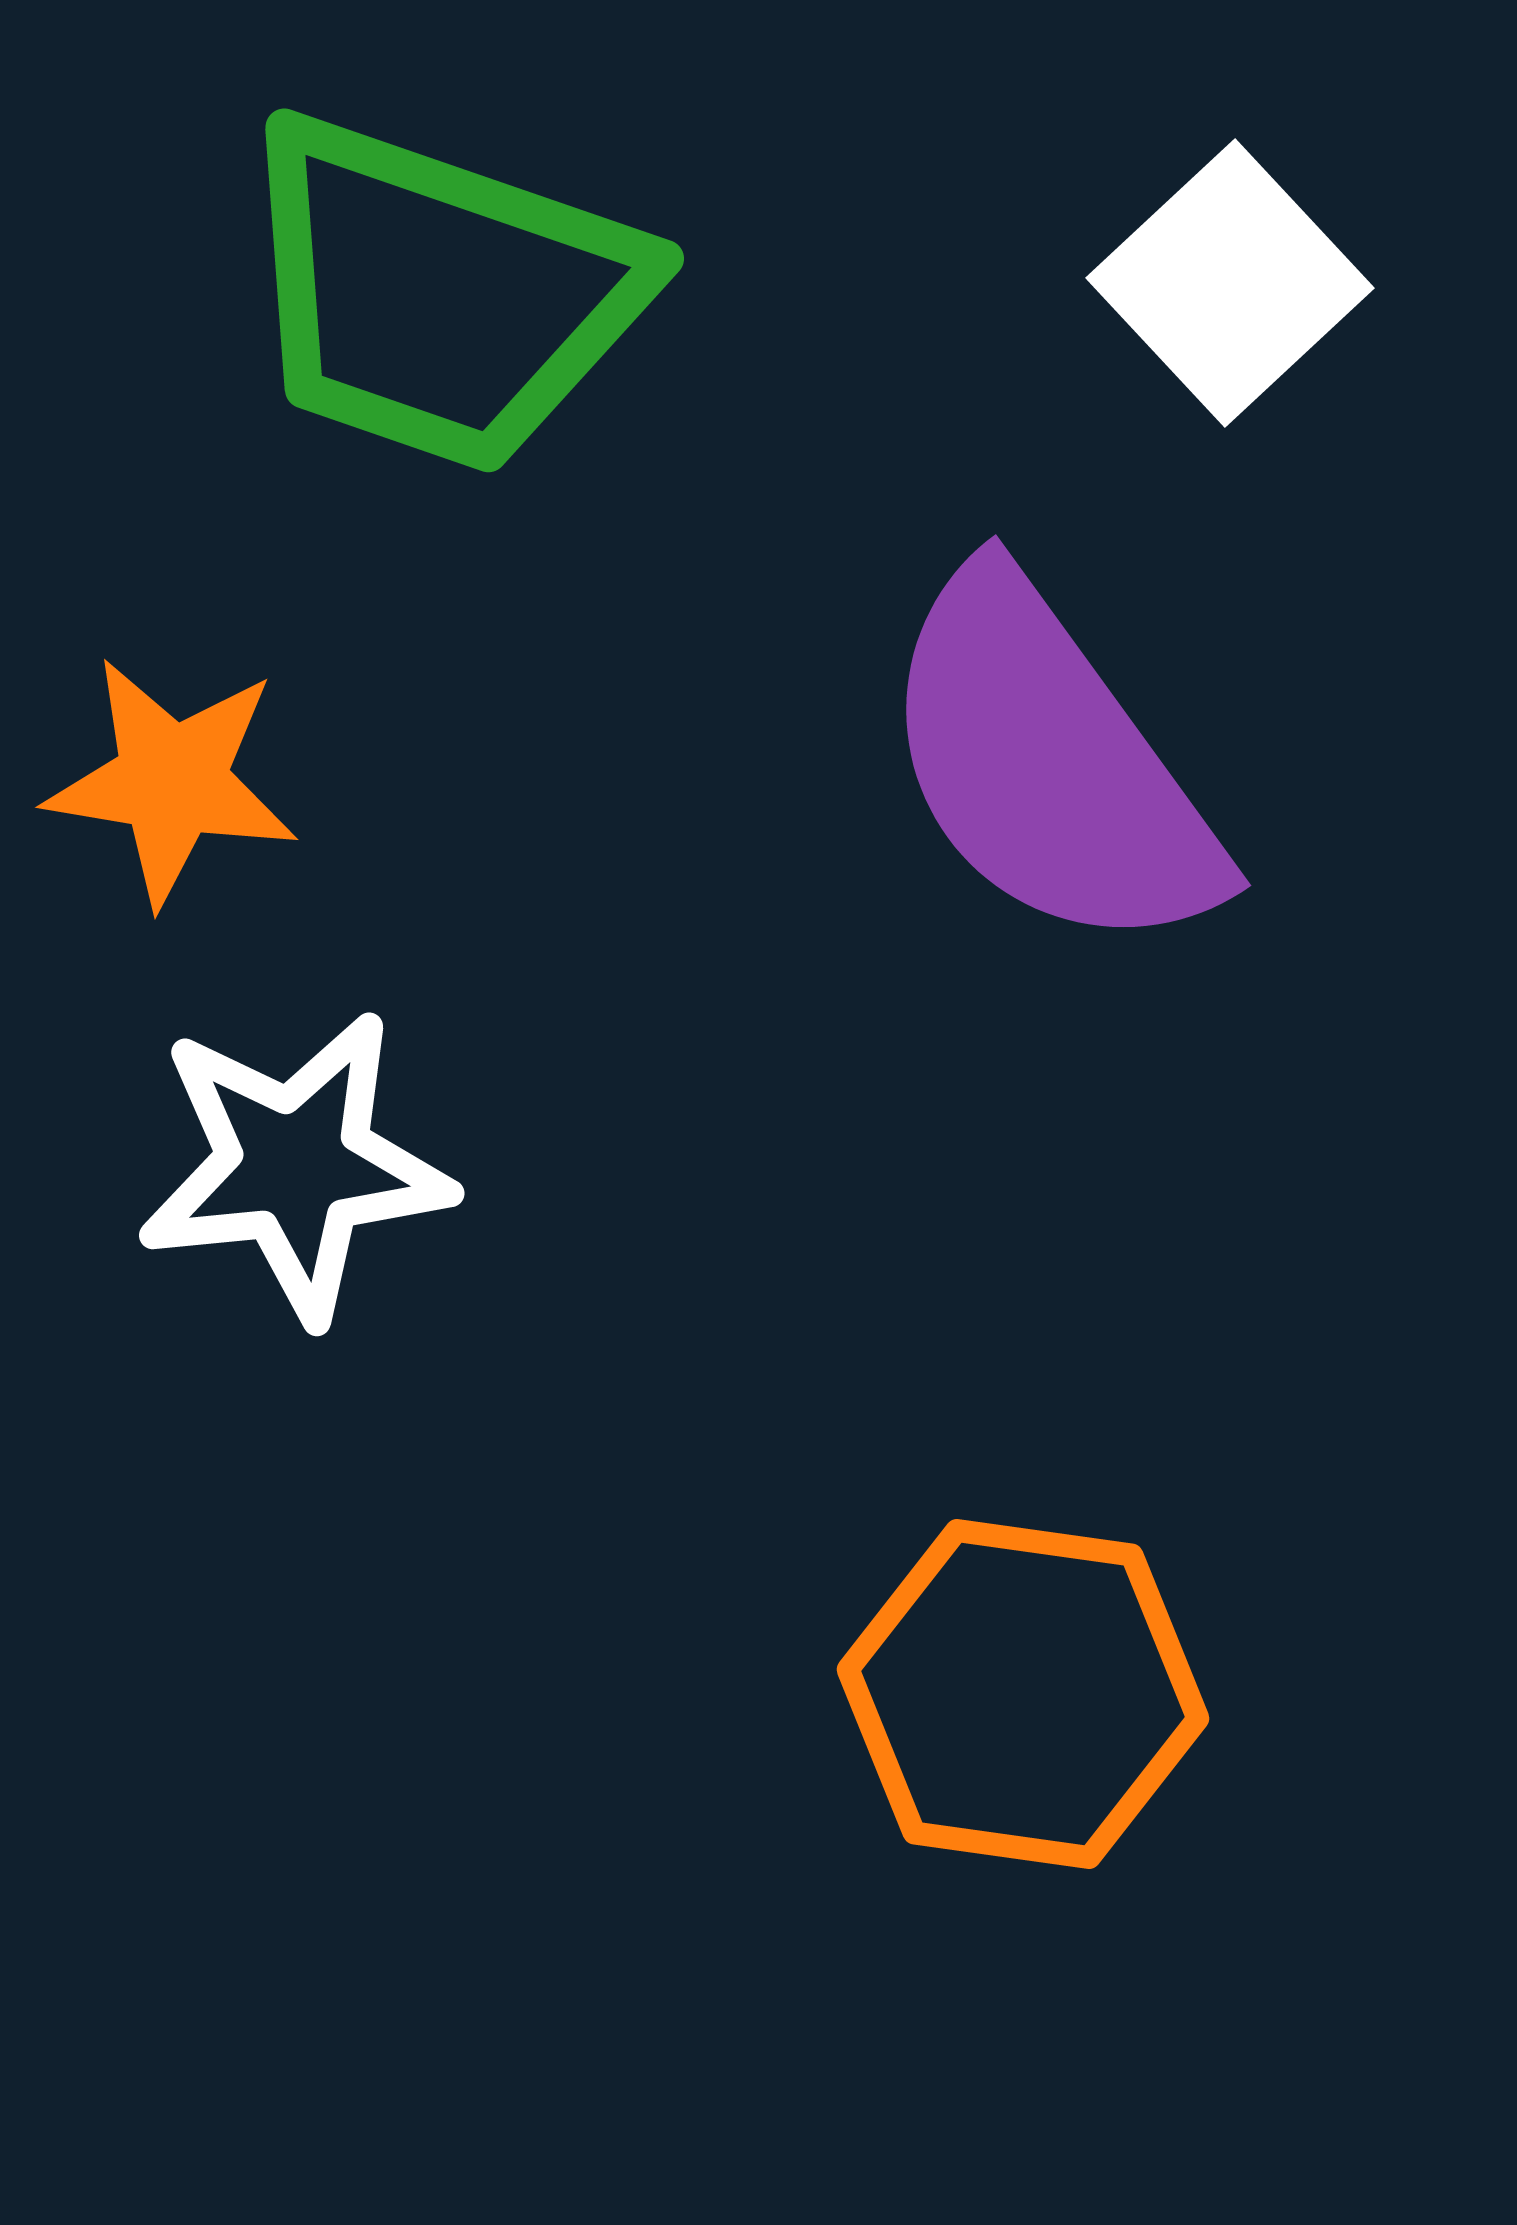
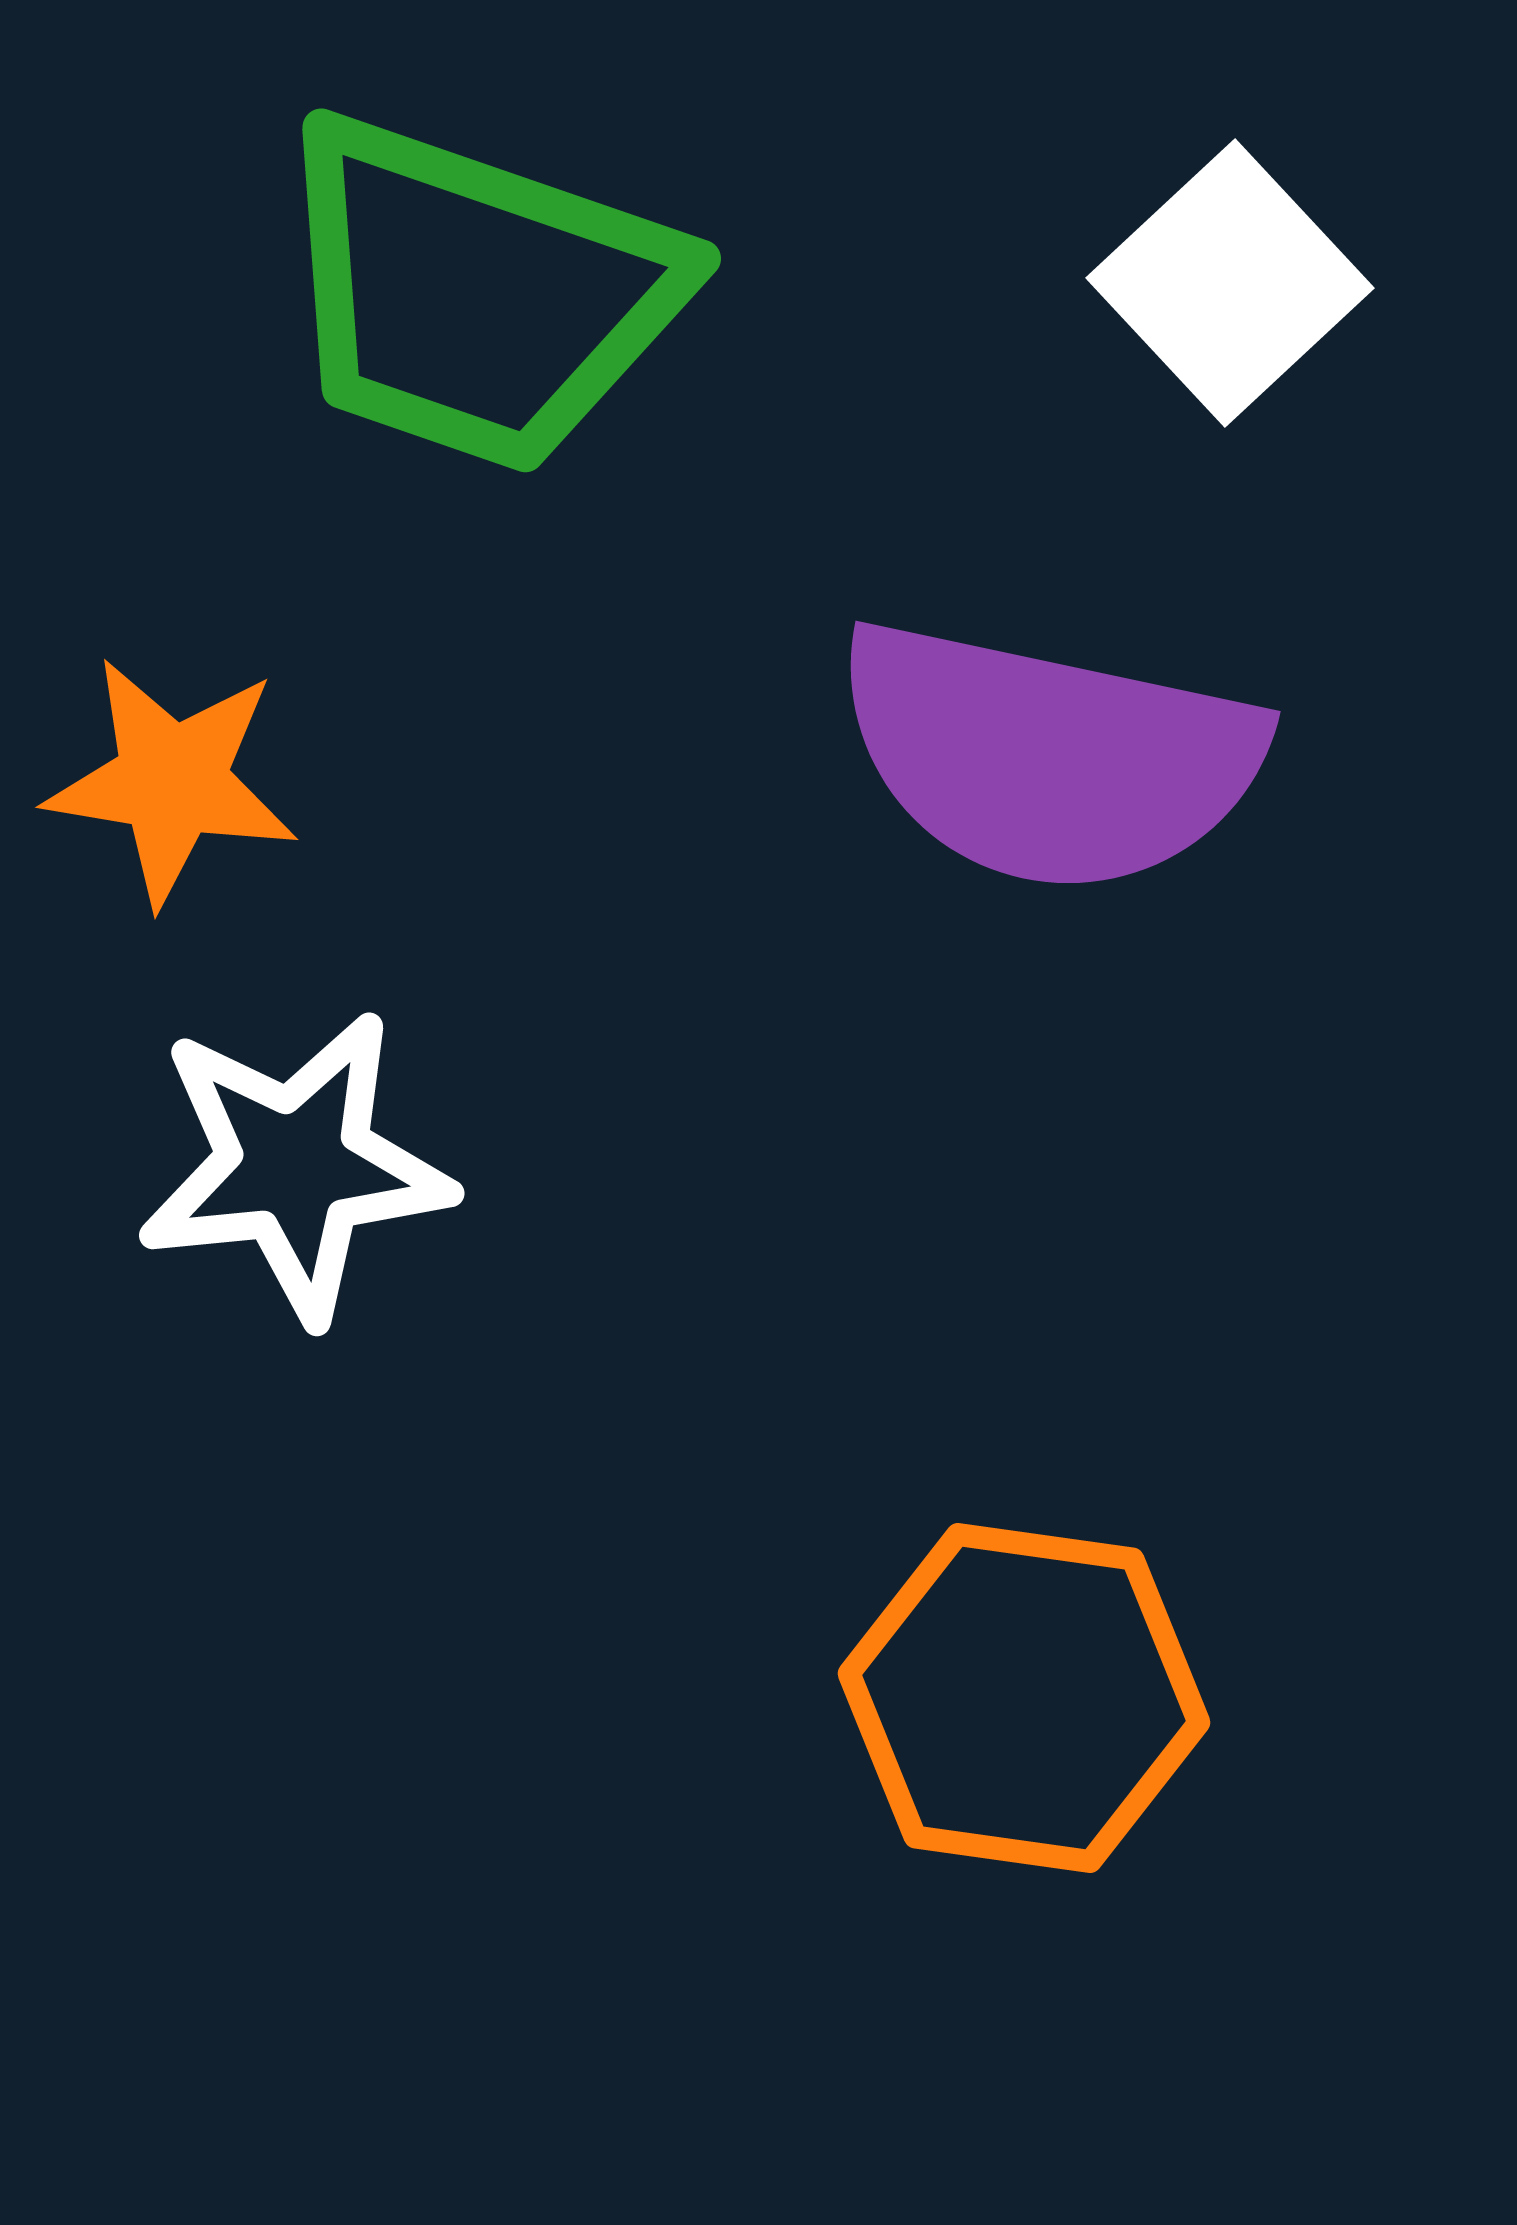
green trapezoid: moved 37 px right
purple semicircle: moved 8 px up; rotated 42 degrees counterclockwise
orange hexagon: moved 1 px right, 4 px down
